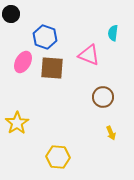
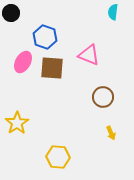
black circle: moved 1 px up
cyan semicircle: moved 21 px up
